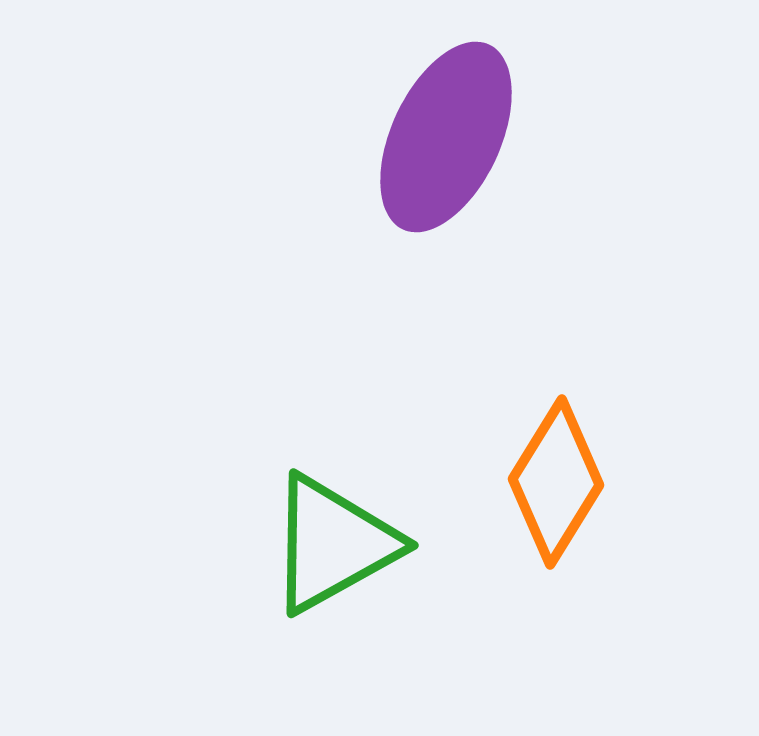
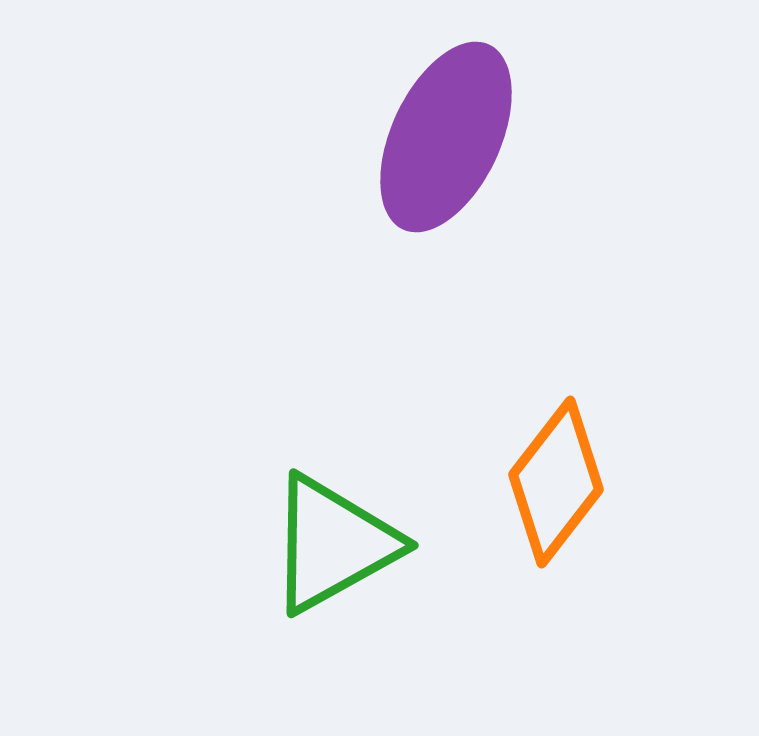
orange diamond: rotated 6 degrees clockwise
